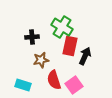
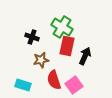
black cross: rotated 24 degrees clockwise
red rectangle: moved 3 px left
